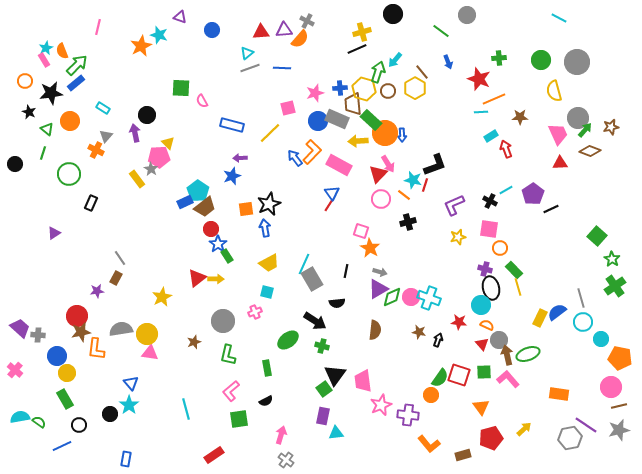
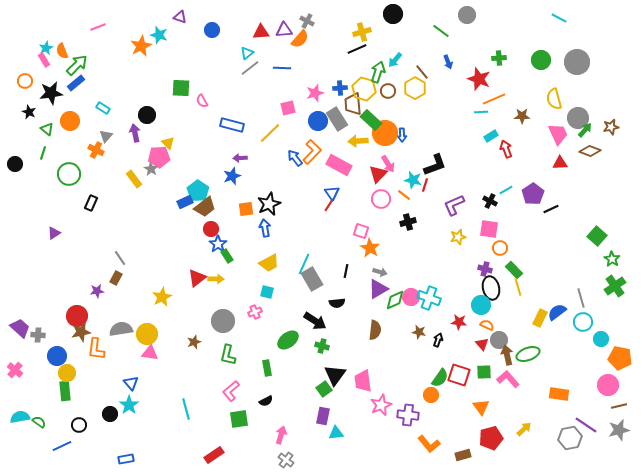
pink line at (98, 27): rotated 56 degrees clockwise
gray line at (250, 68): rotated 18 degrees counterclockwise
yellow semicircle at (554, 91): moved 8 px down
brown star at (520, 117): moved 2 px right, 1 px up
gray rectangle at (337, 119): rotated 35 degrees clockwise
yellow rectangle at (137, 179): moved 3 px left
green diamond at (392, 297): moved 3 px right, 3 px down
pink circle at (611, 387): moved 3 px left, 2 px up
green rectangle at (65, 399): moved 8 px up; rotated 24 degrees clockwise
blue rectangle at (126, 459): rotated 70 degrees clockwise
